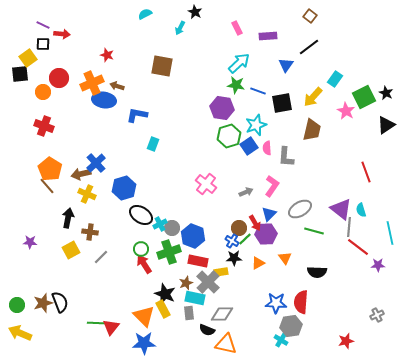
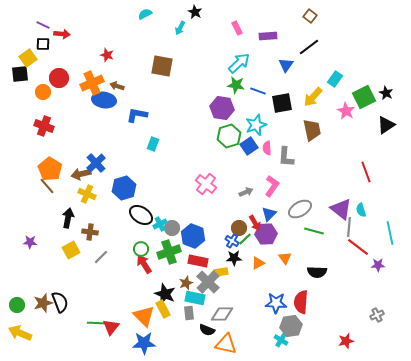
brown trapezoid at (312, 130): rotated 25 degrees counterclockwise
